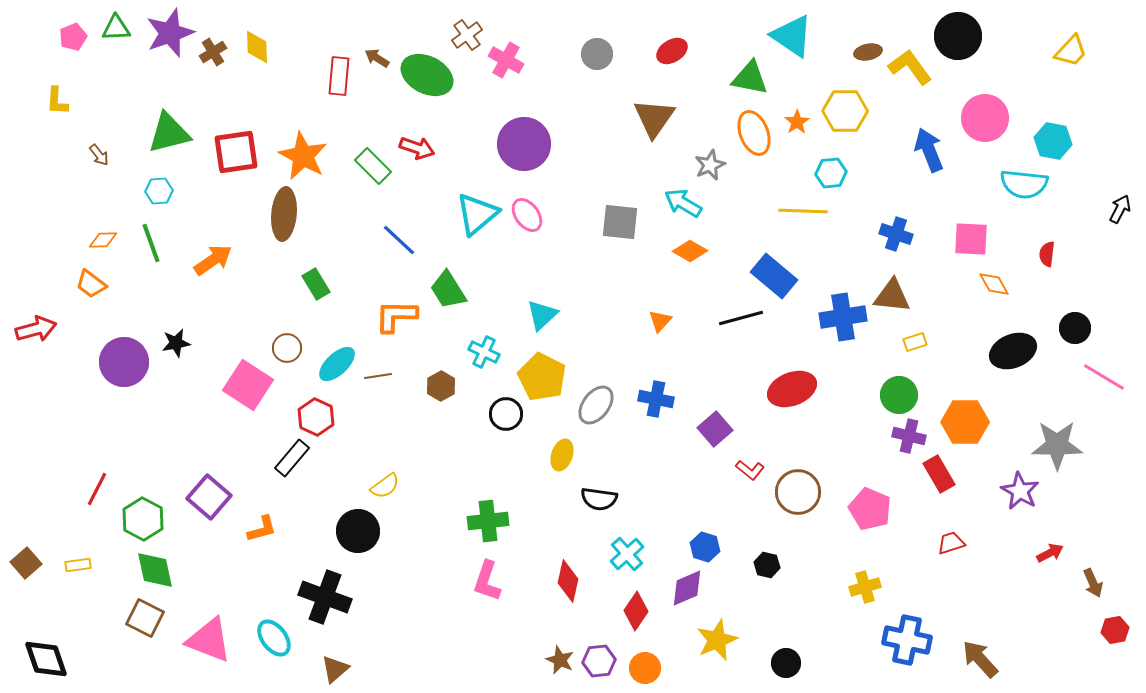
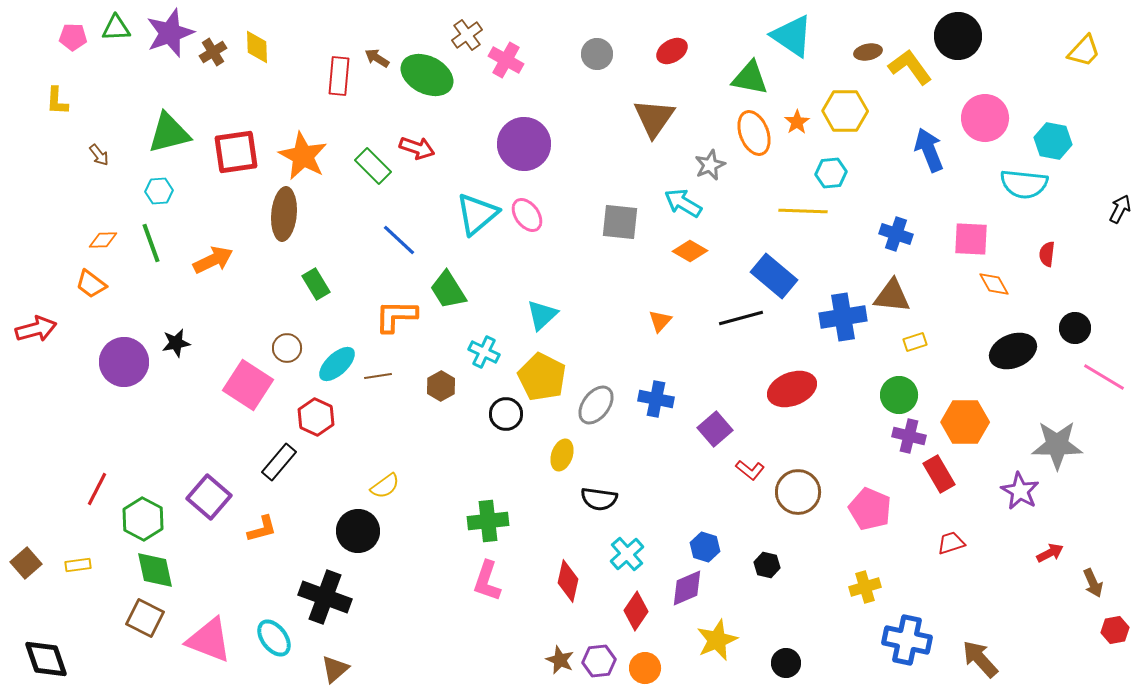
pink pentagon at (73, 37): rotated 24 degrees clockwise
yellow trapezoid at (1071, 51): moved 13 px right
orange arrow at (213, 260): rotated 9 degrees clockwise
black rectangle at (292, 458): moved 13 px left, 4 px down
